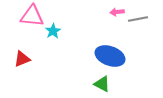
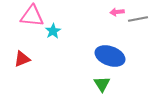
green triangle: rotated 30 degrees clockwise
